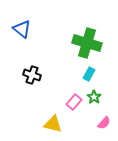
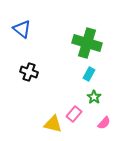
black cross: moved 3 px left, 3 px up
pink rectangle: moved 12 px down
